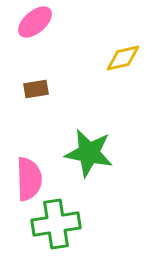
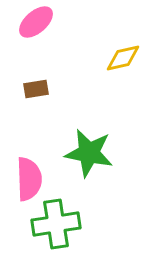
pink ellipse: moved 1 px right
